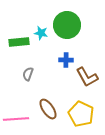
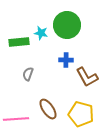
yellow pentagon: rotated 10 degrees counterclockwise
